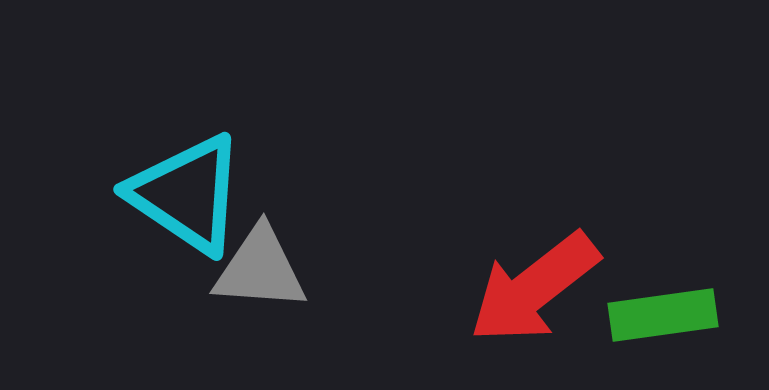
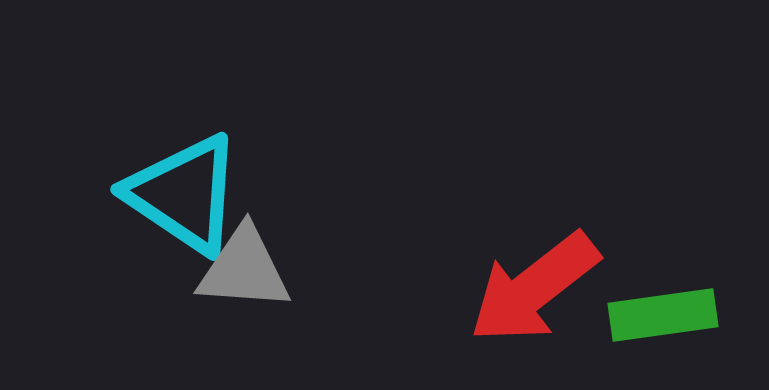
cyan triangle: moved 3 px left
gray triangle: moved 16 px left
